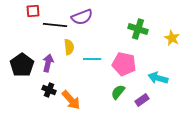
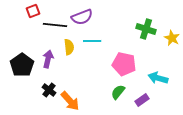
red square: rotated 16 degrees counterclockwise
green cross: moved 8 px right
cyan line: moved 18 px up
purple arrow: moved 4 px up
black cross: rotated 16 degrees clockwise
orange arrow: moved 1 px left, 1 px down
